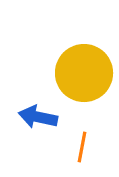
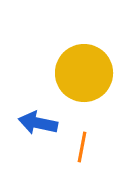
blue arrow: moved 6 px down
